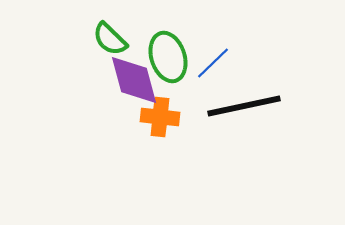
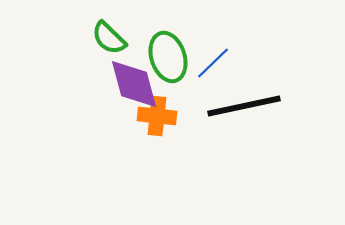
green semicircle: moved 1 px left, 1 px up
purple diamond: moved 4 px down
orange cross: moved 3 px left, 1 px up
